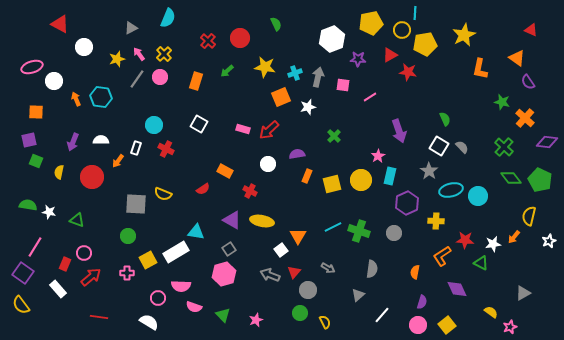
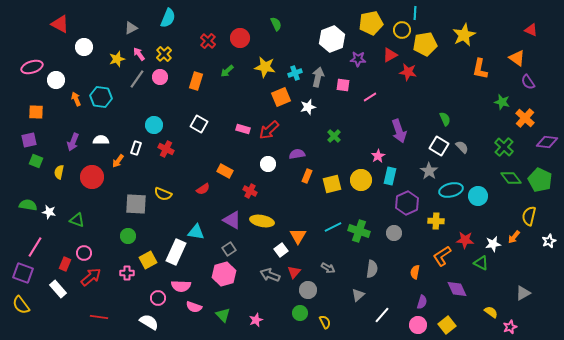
white circle at (54, 81): moved 2 px right, 1 px up
white rectangle at (176, 252): rotated 35 degrees counterclockwise
purple square at (23, 273): rotated 15 degrees counterclockwise
